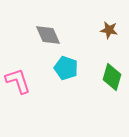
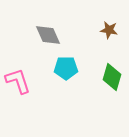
cyan pentagon: rotated 20 degrees counterclockwise
